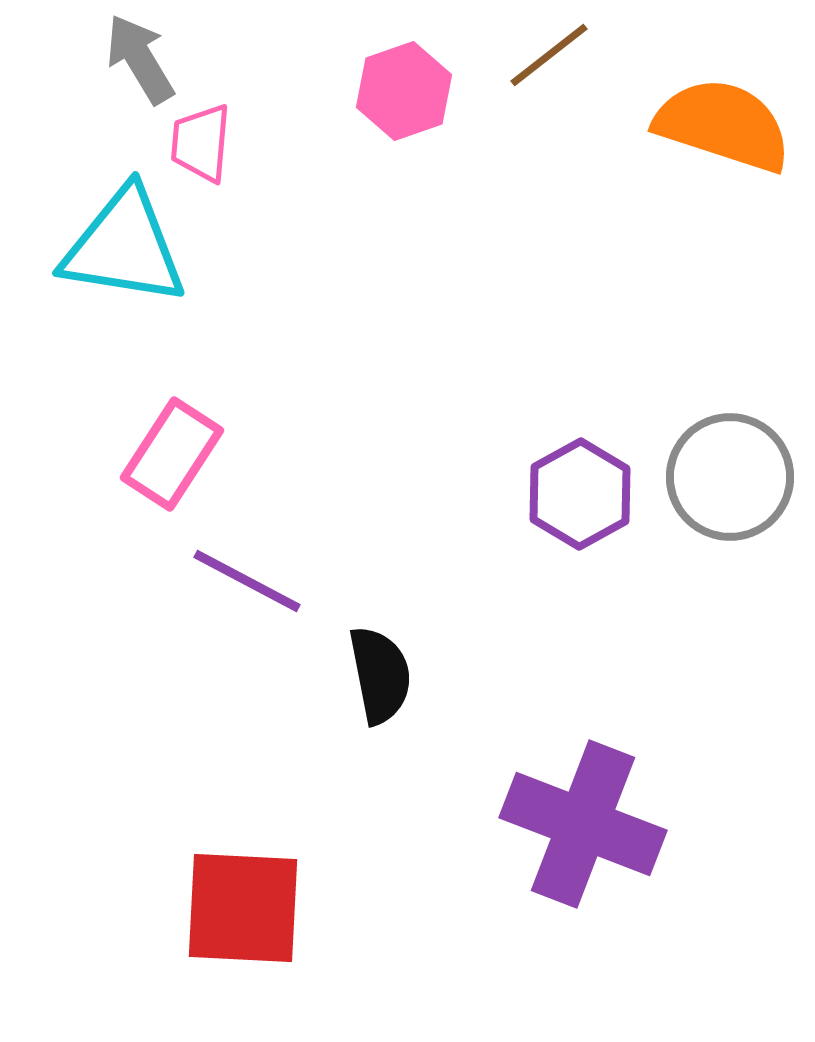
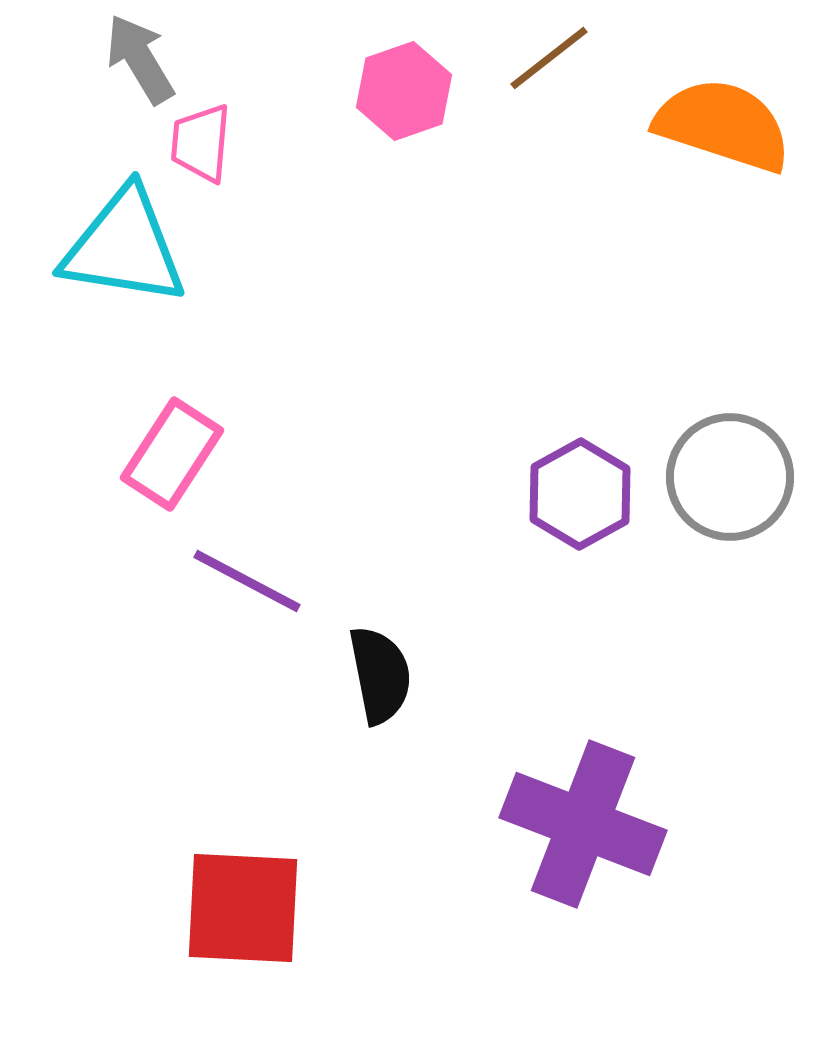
brown line: moved 3 px down
